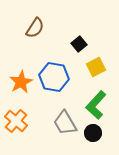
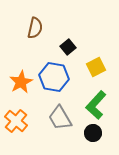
brown semicircle: rotated 20 degrees counterclockwise
black square: moved 11 px left, 3 px down
gray trapezoid: moved 5 px left, 5 px up
